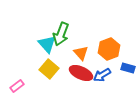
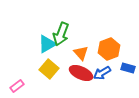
cyan triangle: rotated 42 degrees clockwise
blue arrow: moved 2 px up
